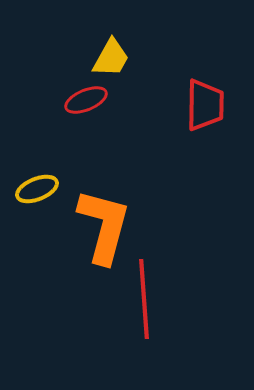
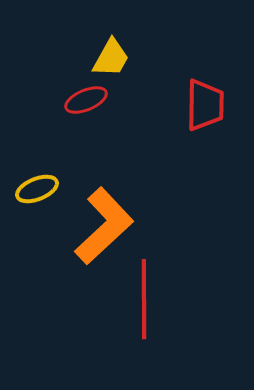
orange L-shape: rotated 32 degrees clockwise
red line: rotated 4 degrees clockwise
